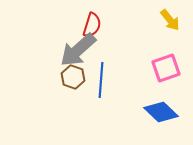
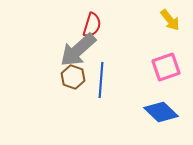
pink square: moved 1 px up
